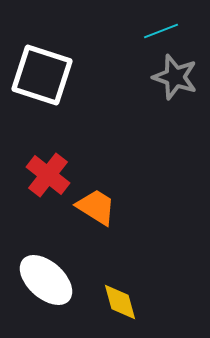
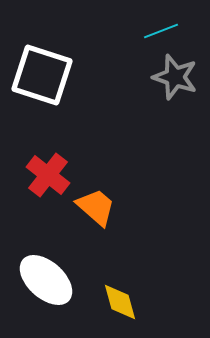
orange trapezoid: rotated 9 degrees clockwise
